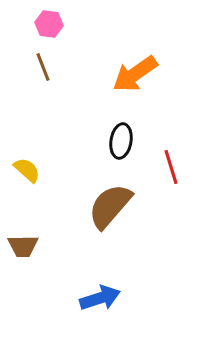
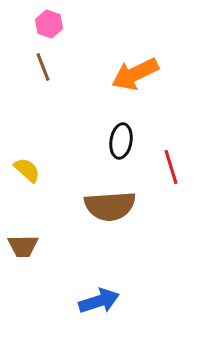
pink hexagon: rotated 12 degrees clockwise
orange arrow: rotated 9 degrees clockwise
brown semicircle: rotated 135 degrees counterclockwise
blue arrow: moved 1 px left, 3 px down
